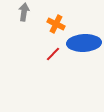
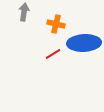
orange cross: rotated 12 degrees counterclockwise
red line: rotated 14 degrees clockwise
